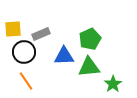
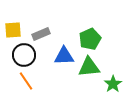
yellow square: moved 1 px down
black circle: moved 3 px down
